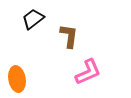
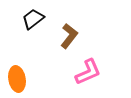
brown L-shape: rotated 30 degrees clockwise
